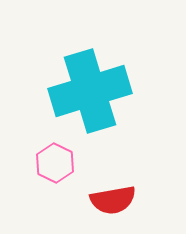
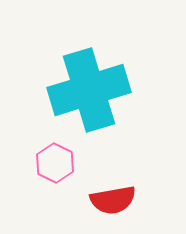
cyan cross: moved 1 px left, 1 px up
